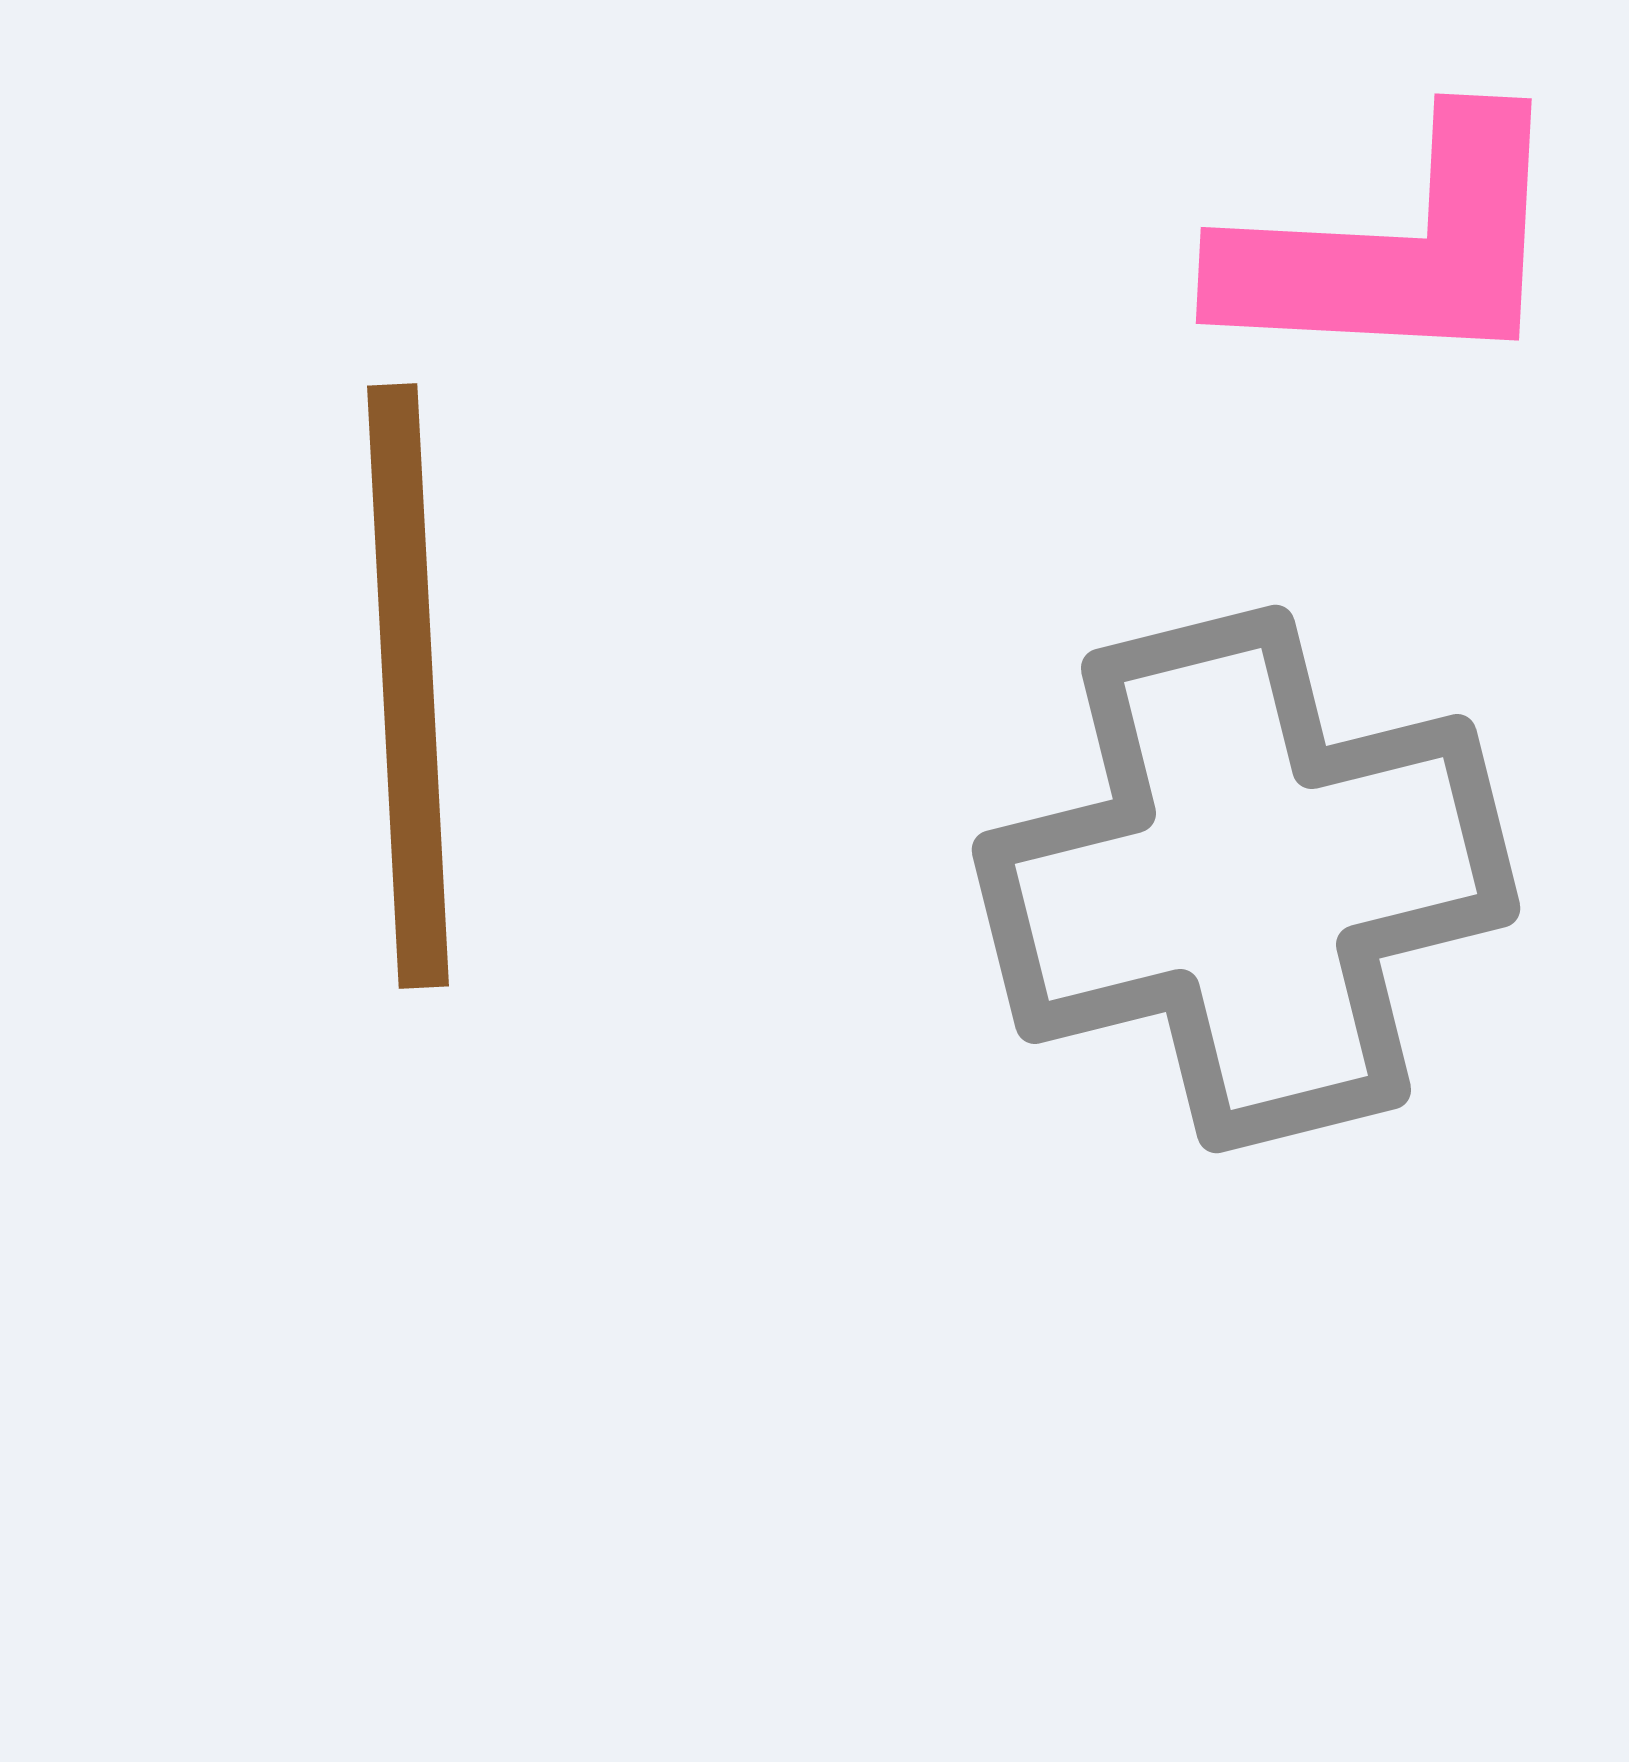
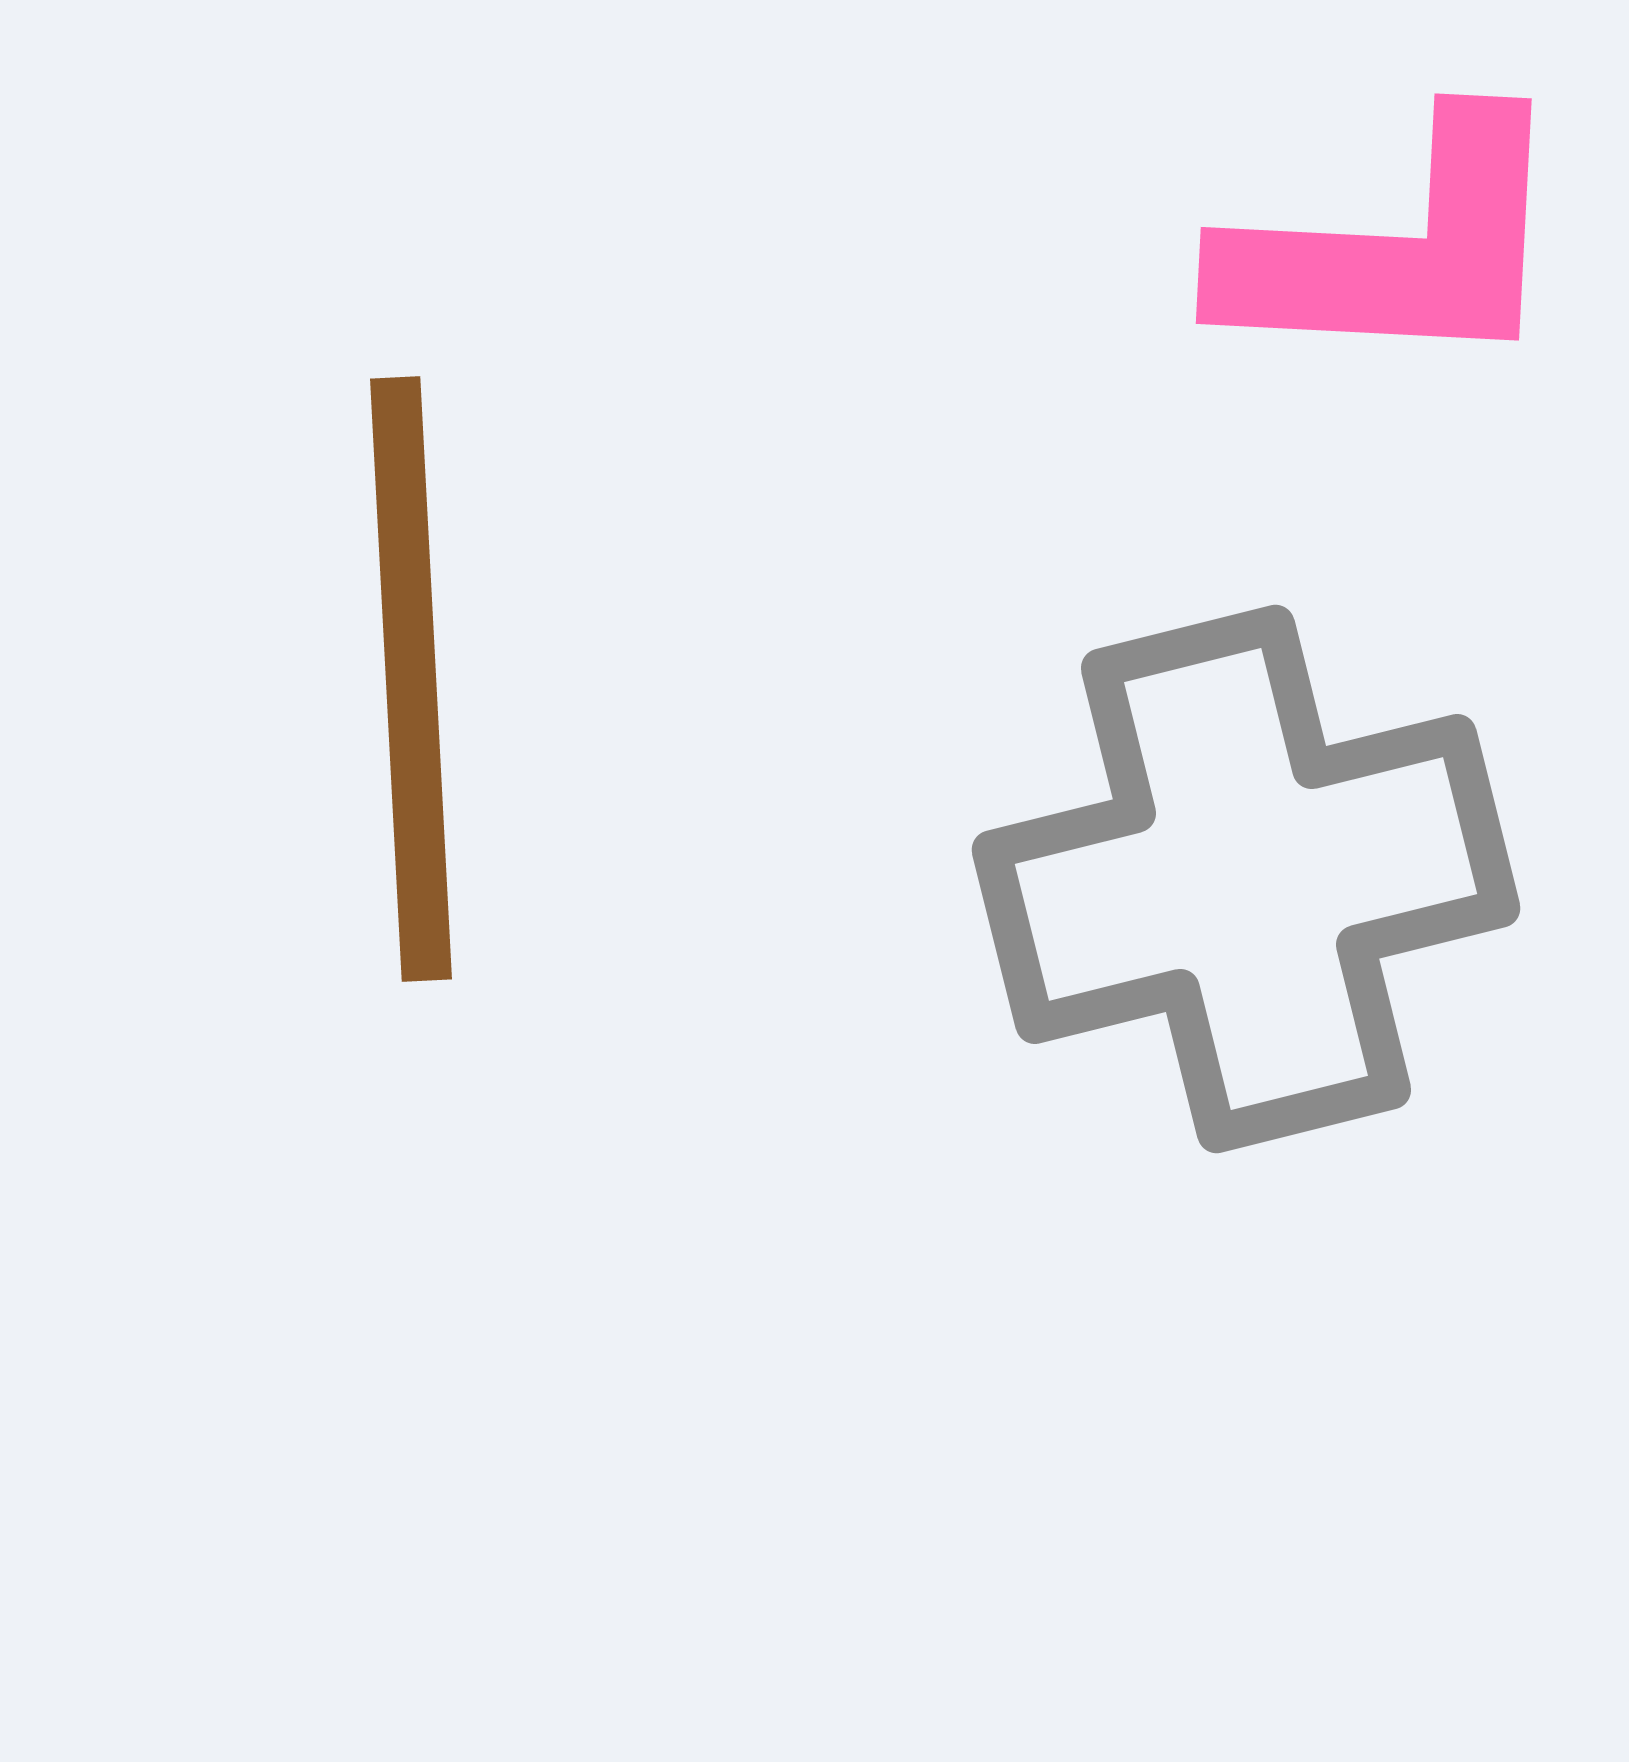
brown line: moved 3 px right, 7 px up
